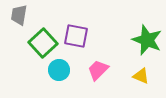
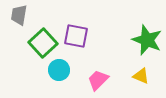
pink trapezoid: moved 10 px down
